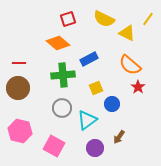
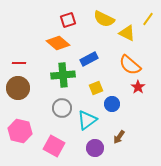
red square: moved 1 px down
